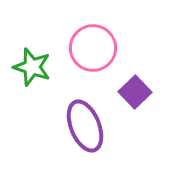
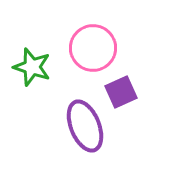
purple square: moved 14 px left; rotated 20 degrees clockwise
